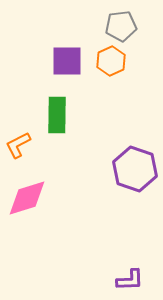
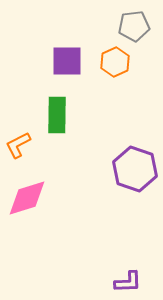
gray pentagon: moved 13 px right
orange hexagon: moved 4 px right, 1 px down
purple L-shape: moved 2 px left, 2 px down
